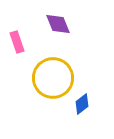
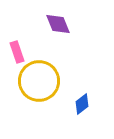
pink rectangle: moved 10 px down
yellow circle: moved 14 px left, 3 px down
